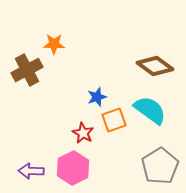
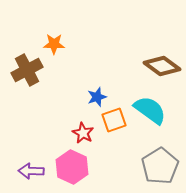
brown diamond: moved 7 px right
pink hexagon: moved 1 px left, 1 px up; rotated 8 degrees counterclockwise
